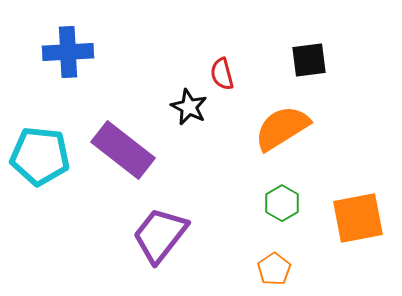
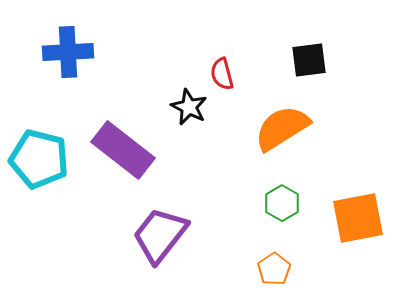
cyan pentagon: moved 1 px left, 3 px down; rotated 8 degrees clockwise
